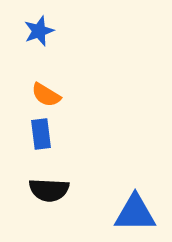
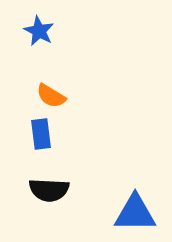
blue star: rotated 24 degrees counterclockwise
orange semicircle: moved 5 px right, 1 px down
